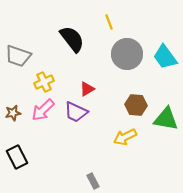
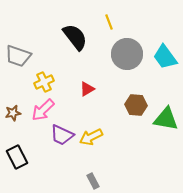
black semicircle: moved 3 px right, 2 px up
purple trapezoid: moved 14 px left, 23 px down
yellow arrow: moved 34 px left
